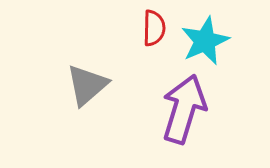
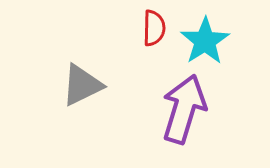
cyan star: rotated 9 degrees counterclockwise
gray triangle: moved 5 px left; rotated 15 degrees clockwise
